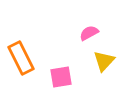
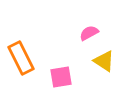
yellow triangle: rotated 40 degrees counterclockwise
